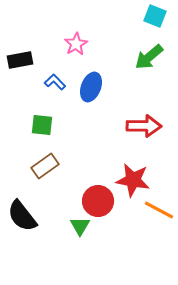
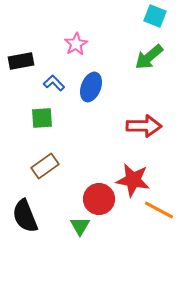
black rectangle: moved 1 px right, 1 px down
blue L-shape: moved 1 px left, 1 px down
green square: moved 7 px up; rotated 10 degrees counterclockwise
red circle: moved 1 px right, 2 px up
black semicircle: moved 3 px right; rotated 16 degrees clockwise
